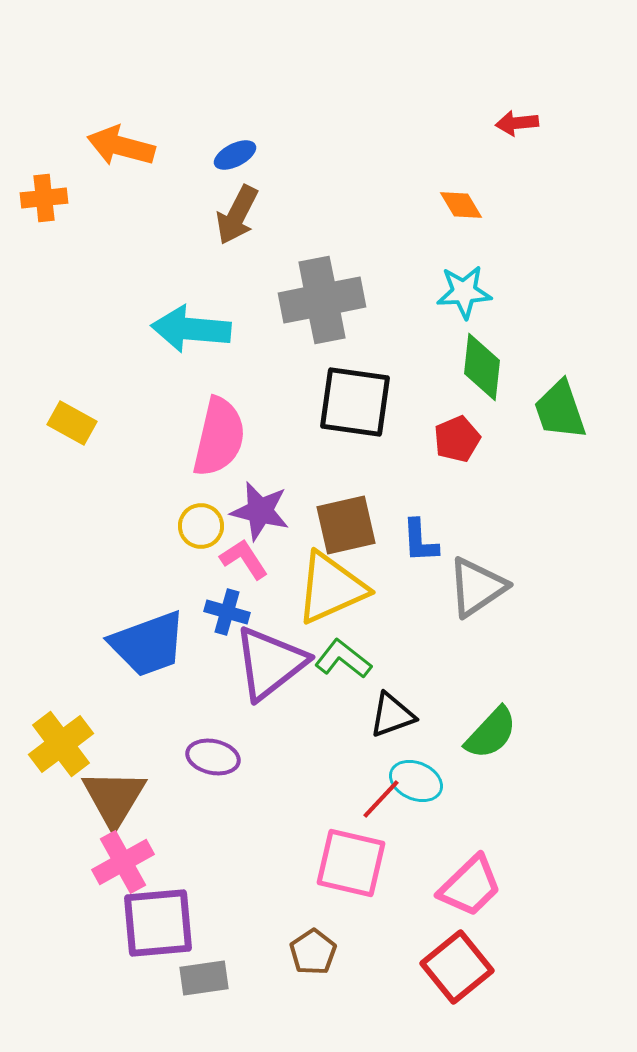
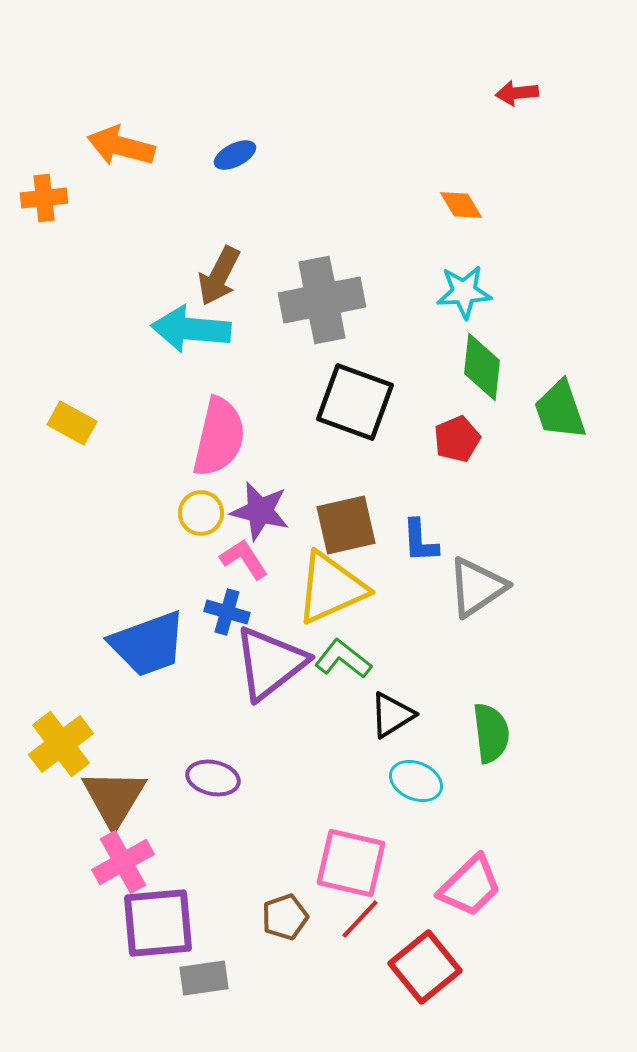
red arrow: moved 30 px up
brown arrow: moved 18 px left, 61 px down
black square: rotated 12 degrees clockwise
yellow circle: moved 13 px up
black triangle: rotated 12 degrees counterclockwise
green semicircle: rotated 50 degrees counterclockwise
purple ellipse: moved 21 px down
red line: moved 21 px left, 120 px down
brown pentagon: moved 28 px left, 35 px up; rotated 15 degrees clockwise
red square: moved 32 px left
